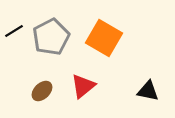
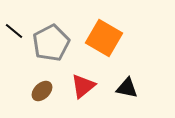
black line: rotated 72 degrees clockwise
gray pentagon: moved 6 px down
black triangle: moved 21 px left, 3 px up
